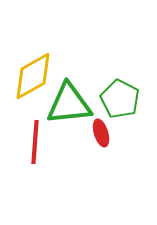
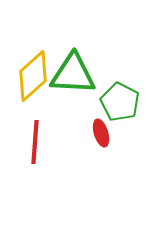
yellow diamond: rotated 12 degrees counterclockwise
green pentagon: moved 3 px down
green triangle: moved 4 px right, 30 px up; rotated 9 degrees clockwise
